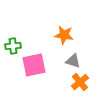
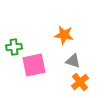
green cross: moved 1 px right, 1 px down
